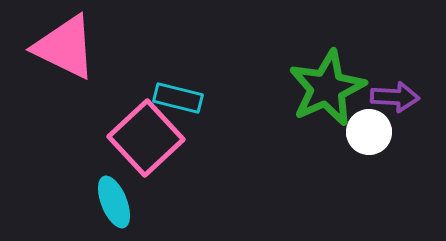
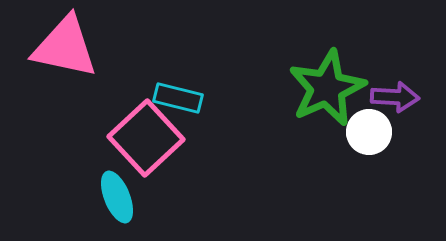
pink triangle: rotated 14 degrees counterclockwise
cyan ellipse: moved 3 px right, 5 px up
